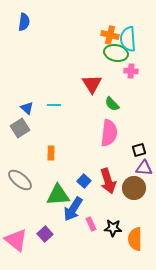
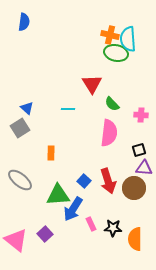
pink cross: moved 10 px right, 44 px down
cyan line: moved 14 px right, 4 px down
